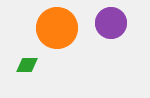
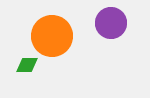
orange circle: moved 5 px left, 8 px down
